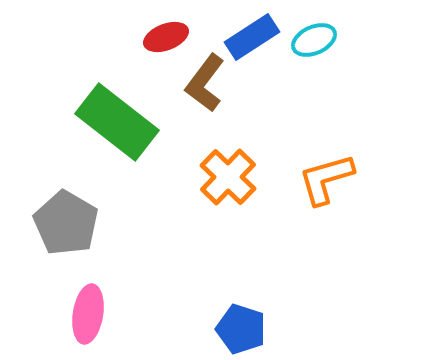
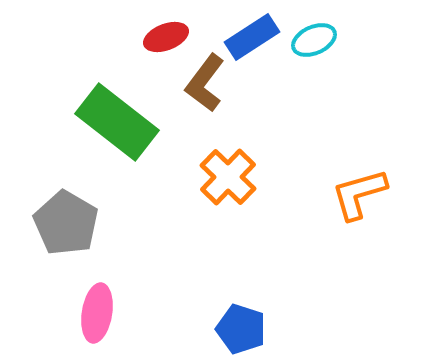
orange L-shape: moved 33 px right, 15 px down
pink ellipse: moved 9 px right, 1 px up
